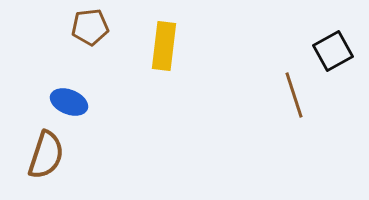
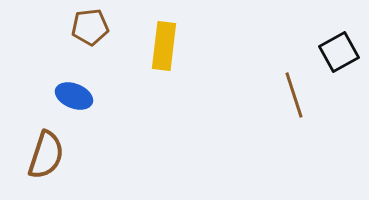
black square: moved 6 px right, 1 px down
blue ellipse: moved 5 px right, 6 px up
